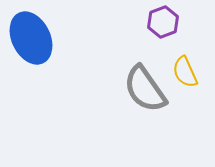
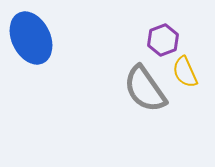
purple hexagon: moved 18 px down
